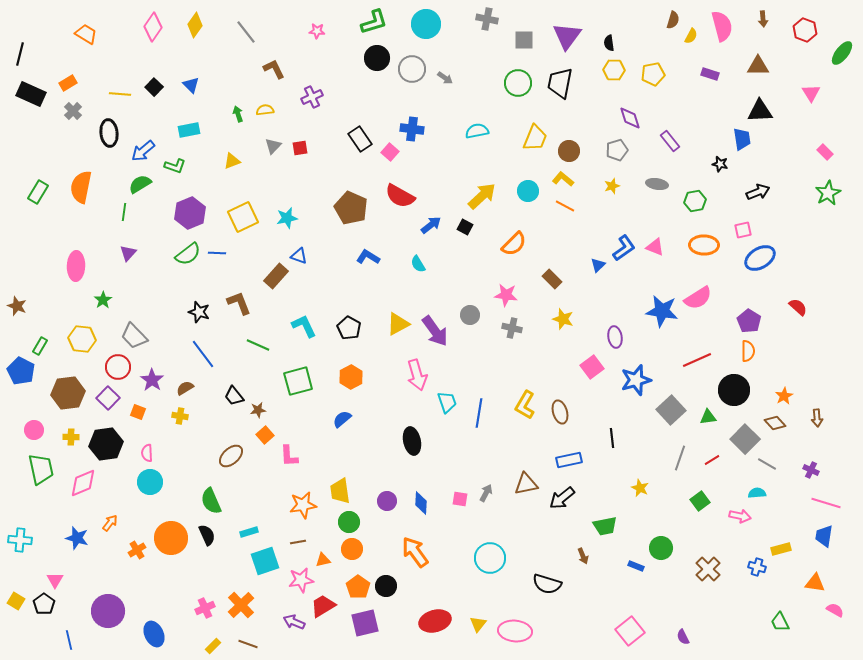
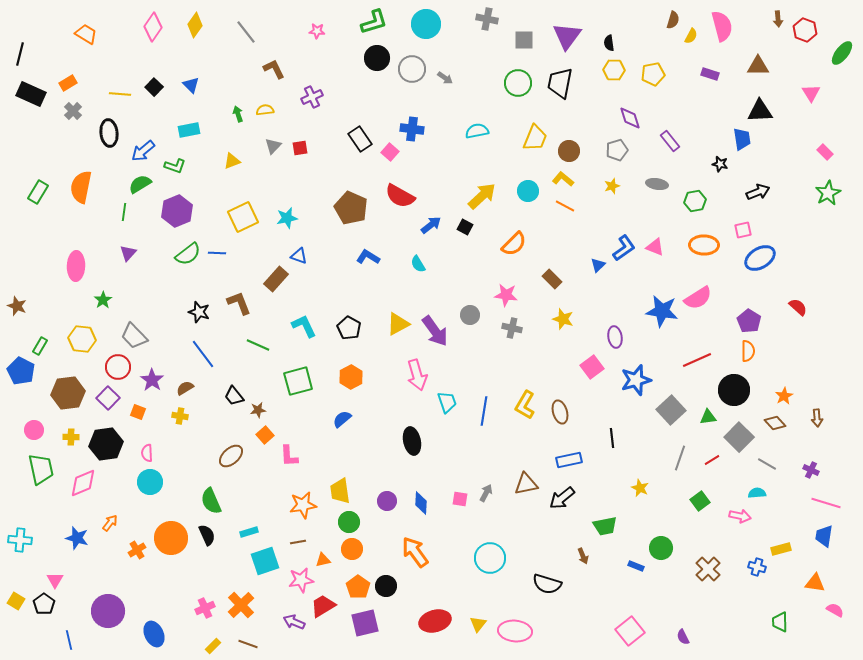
brown arrow at (763, 19): moved 15 px right
purple hexagon at (190, 213): moved 13 px left, 2 px up
brown rectangle at (276, 276): moved 3 px down
blue line at (479, 413): moved 5 px right, 2 px up
gray square at (745, 439): moved 6 px left, 2 px up
green trapezoid at (780, 622): rotated 25 degrees clockwise
